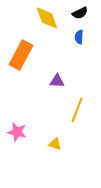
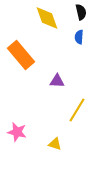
black semicircle: moved 1 px right, 1 px up; rotated 77 degrees counterclockwise
orange rectangle: rotated 68 degrees counterclockwise
yellow line: rotated 10 degrees clockwise
